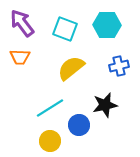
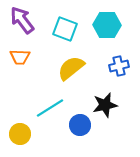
purple arrow: moved 3 px up
blue circle: moved 1 px right
yellow circle: moved 30 px left, 7 px up
